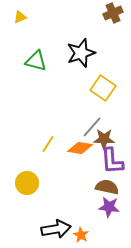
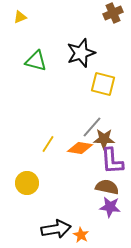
yellow square: moved 4 px up; rotated 20 degrees counterclockwise
purple star: moved 1 px right
